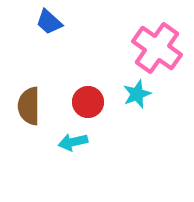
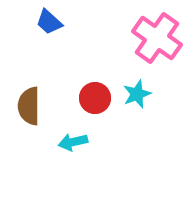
pink cross: moved 10 px up
red circle: moved 7 px right, 4 px up
